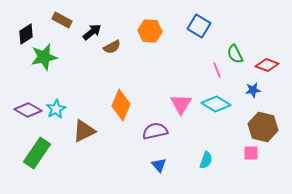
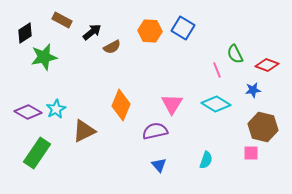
blue square: moved 16 px left, 2 px down
black diamond: moved 1 px left, 1 px up
pink triangle: moved 9 px left
purple diamond: moved 2 px down
